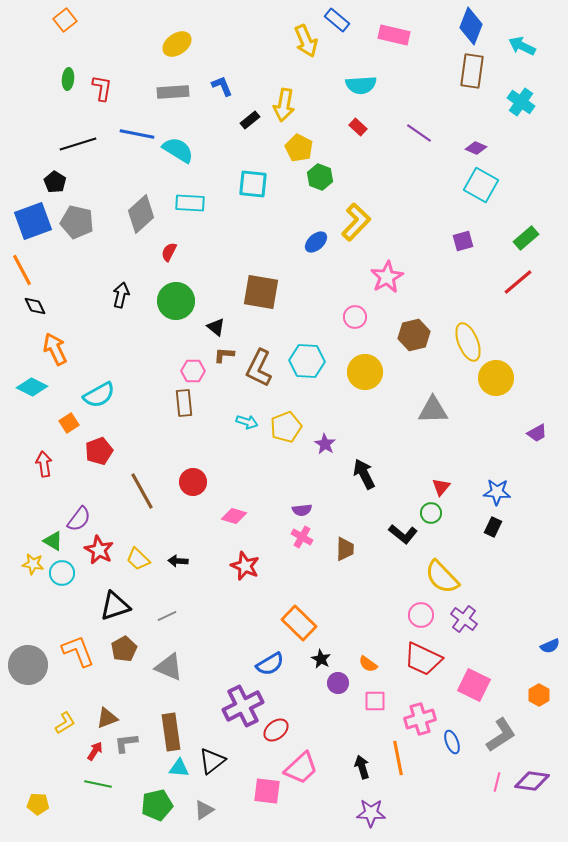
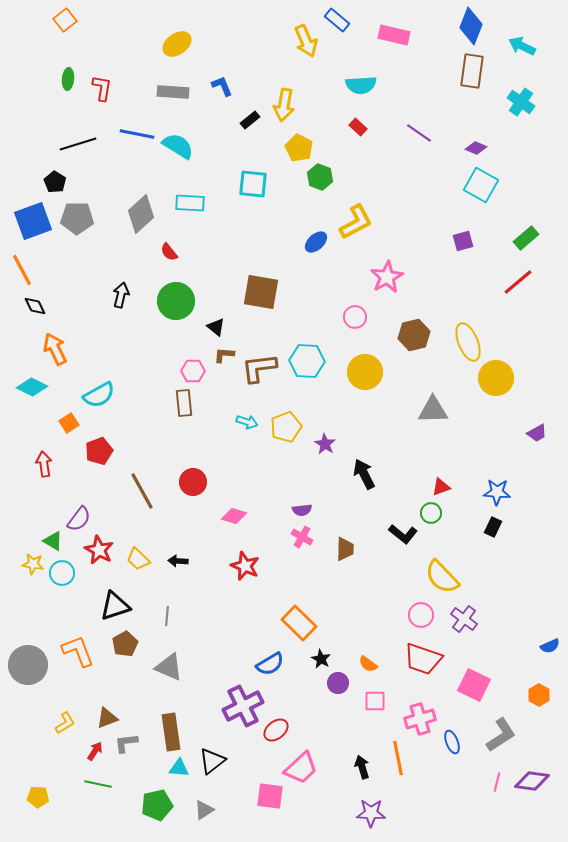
gray rectangle at (173, 92): rotated 8 degrees clockwise
cyan semicircle at (178, 150): moved 4 px up
gray pentagon at (77, 222): moved 4 px up; rotated 12 degrees counterclockwise
yellow L-shape at (356, 222): rotated 18 degrees clockwise
red semicircle at (169, 252): rotated 66 degrees counterclockwise
brown L-shape at (259, 368): rotated 57 degrees clockwise
red triangle at (441, 487): rotated 30 degrees clockwise
gray line at (167, 616): rotated 60 degrees counterclockwise
brown pentagon at (124, 649): moved 1 px right, 5 px up
red trapezoid at (423, 659): rotated 6 degrees counterclockwise
pink square at (267, 791): moved 3 px right, 5 px down
yellow pentagon at (38, 804): moved 7 px up
